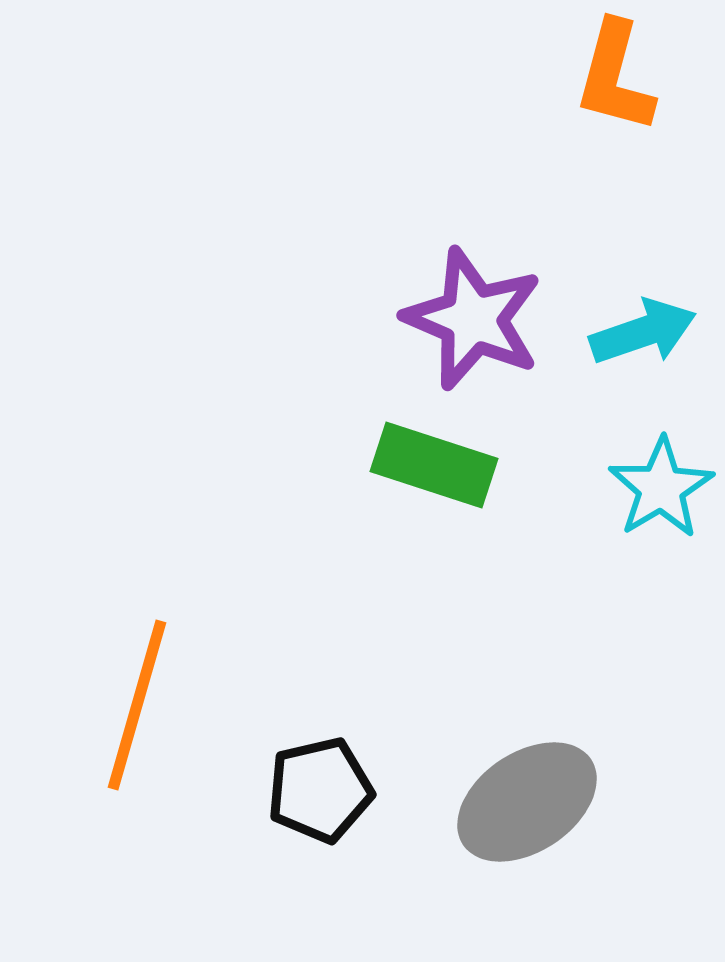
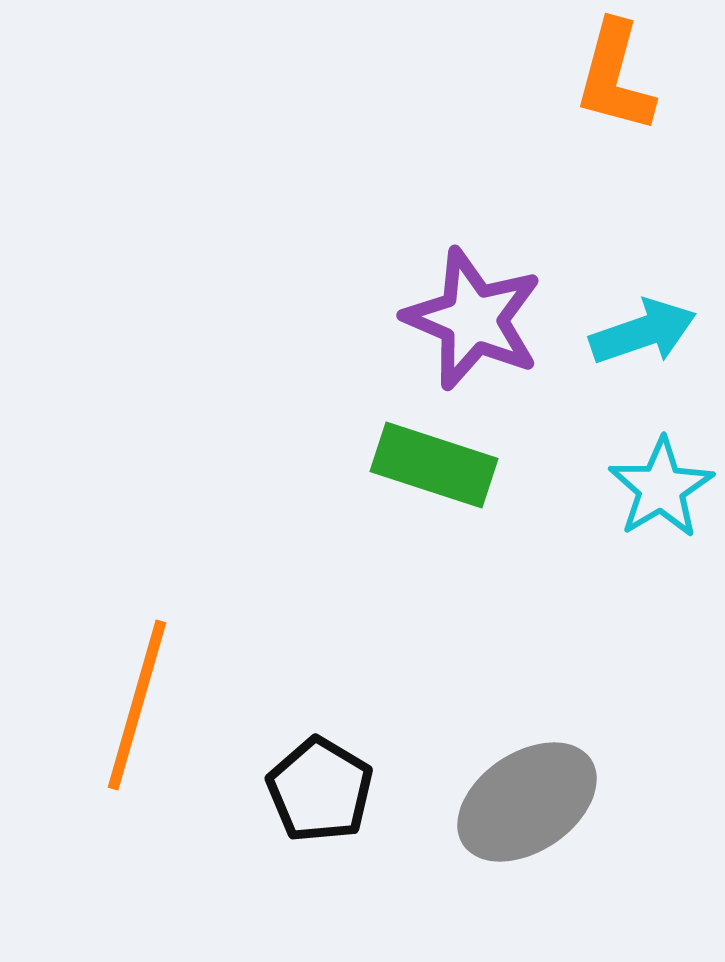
black pentagon: rotated 28 degrees counterclockwise
